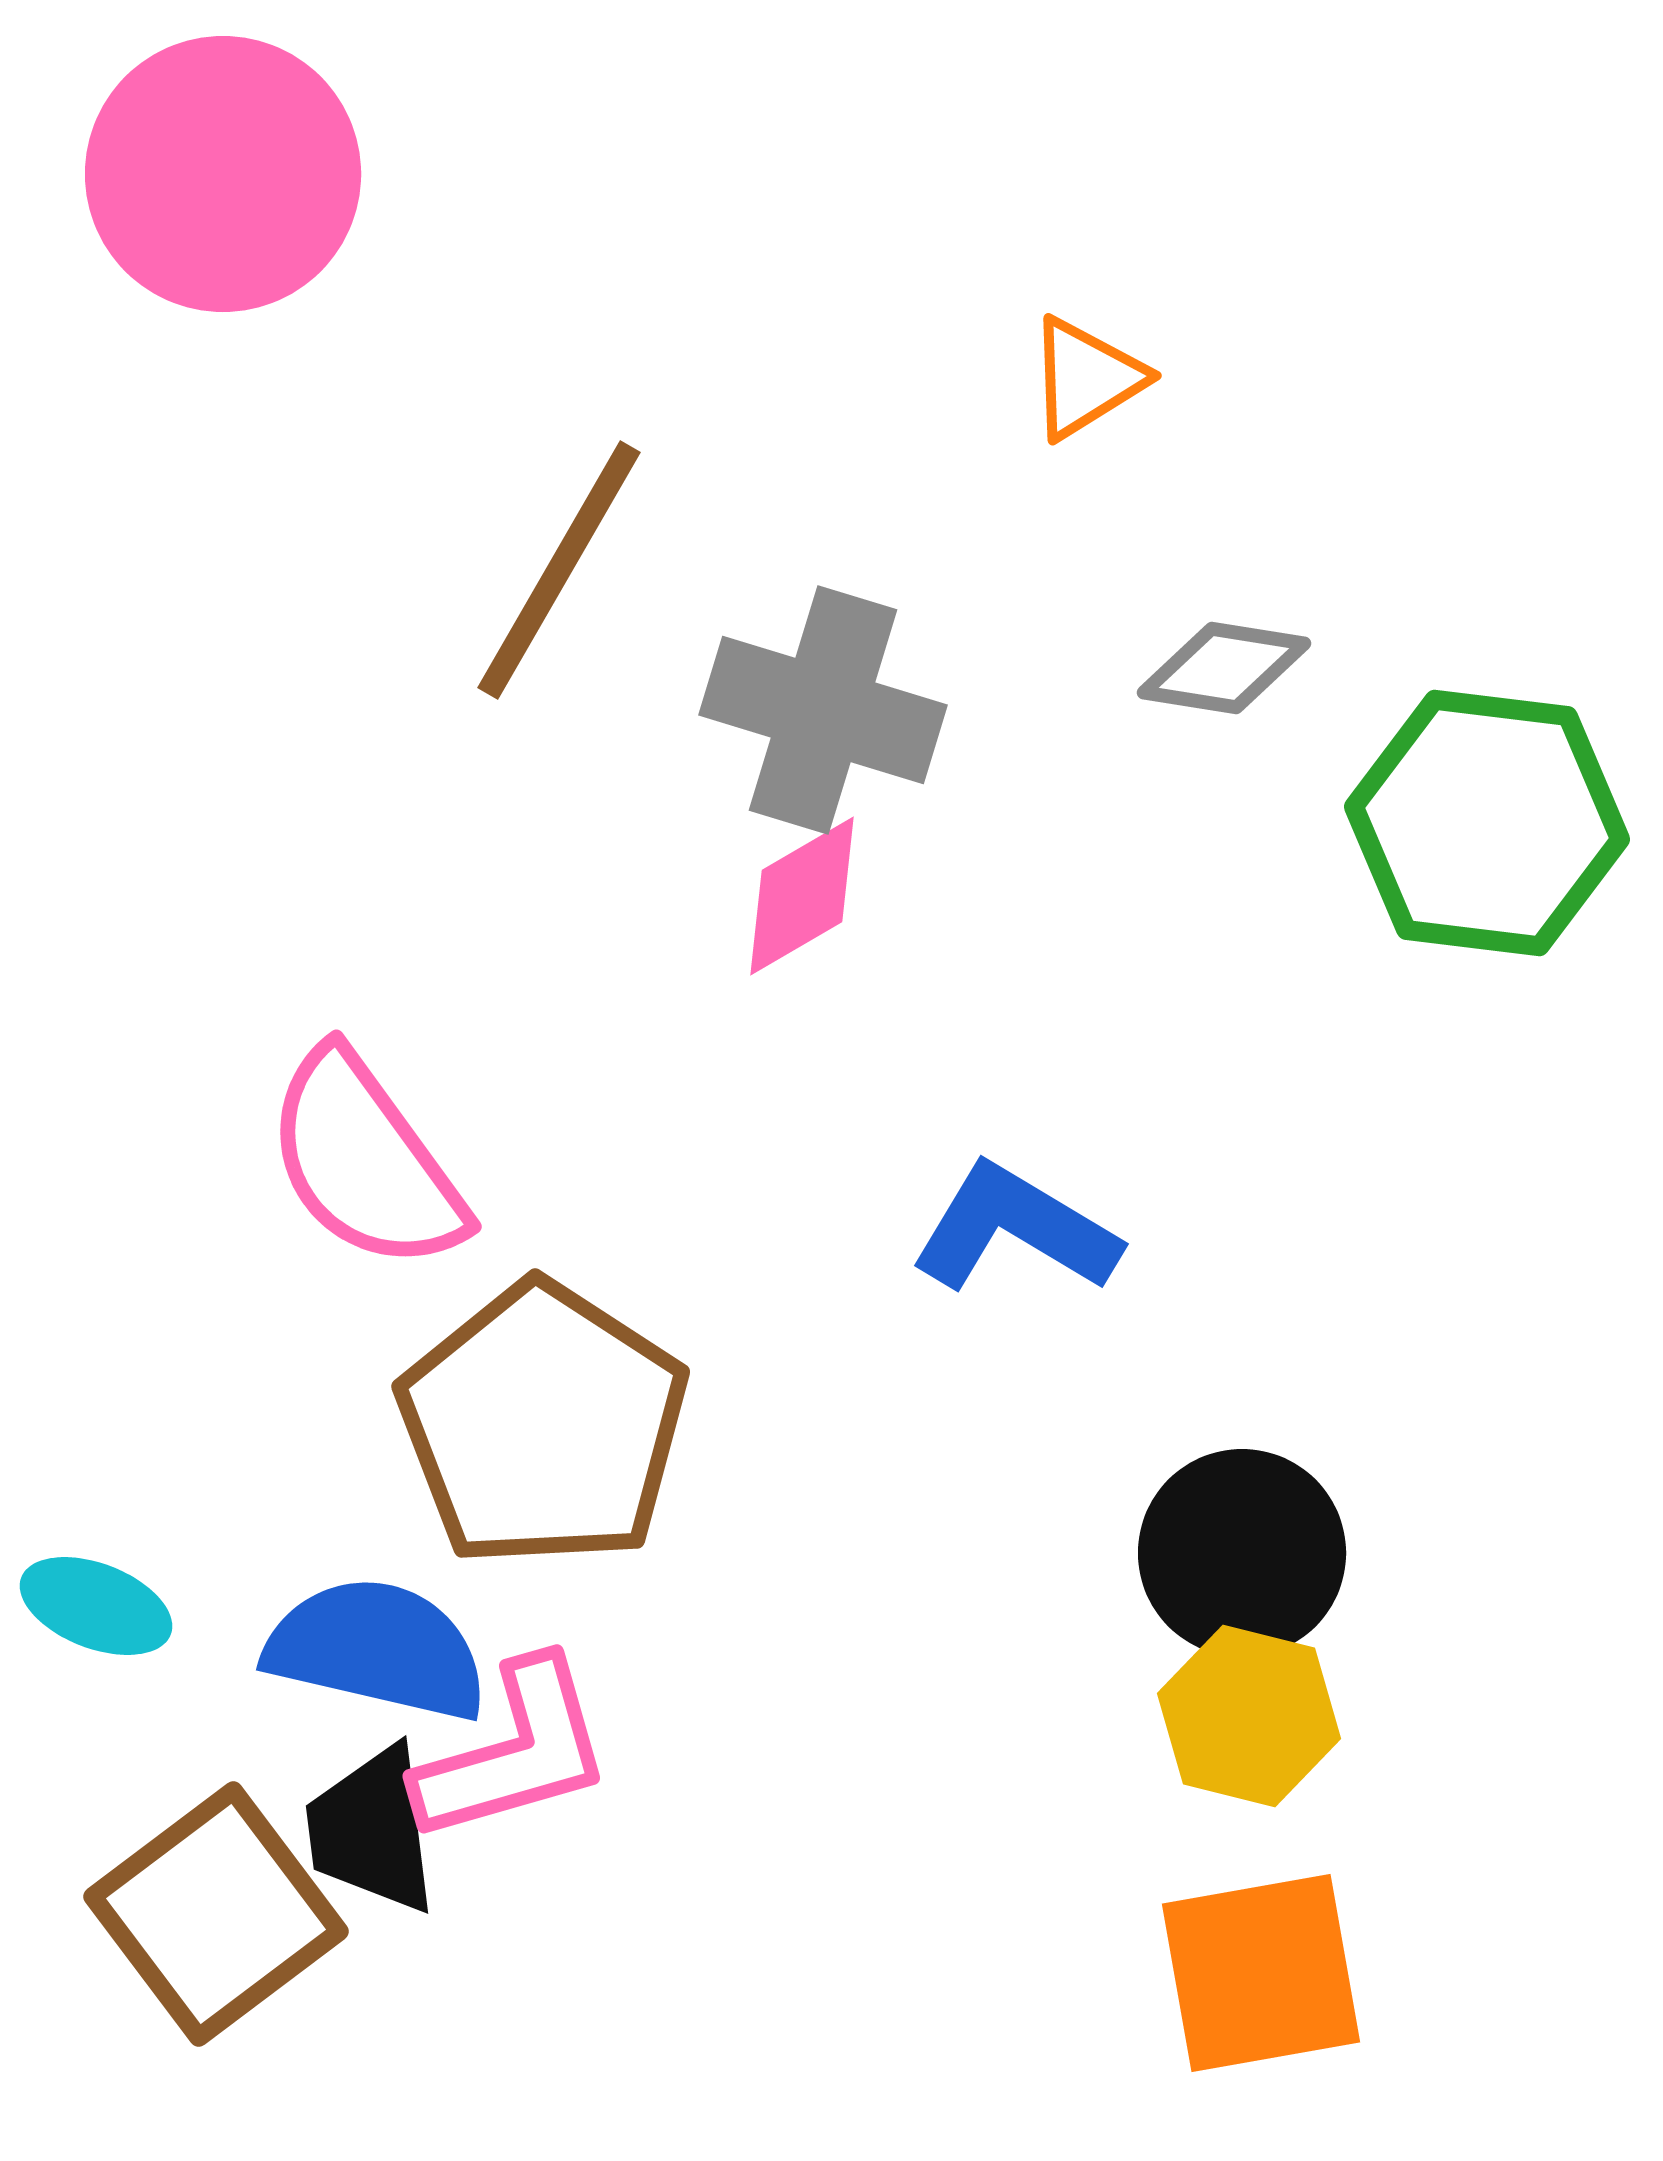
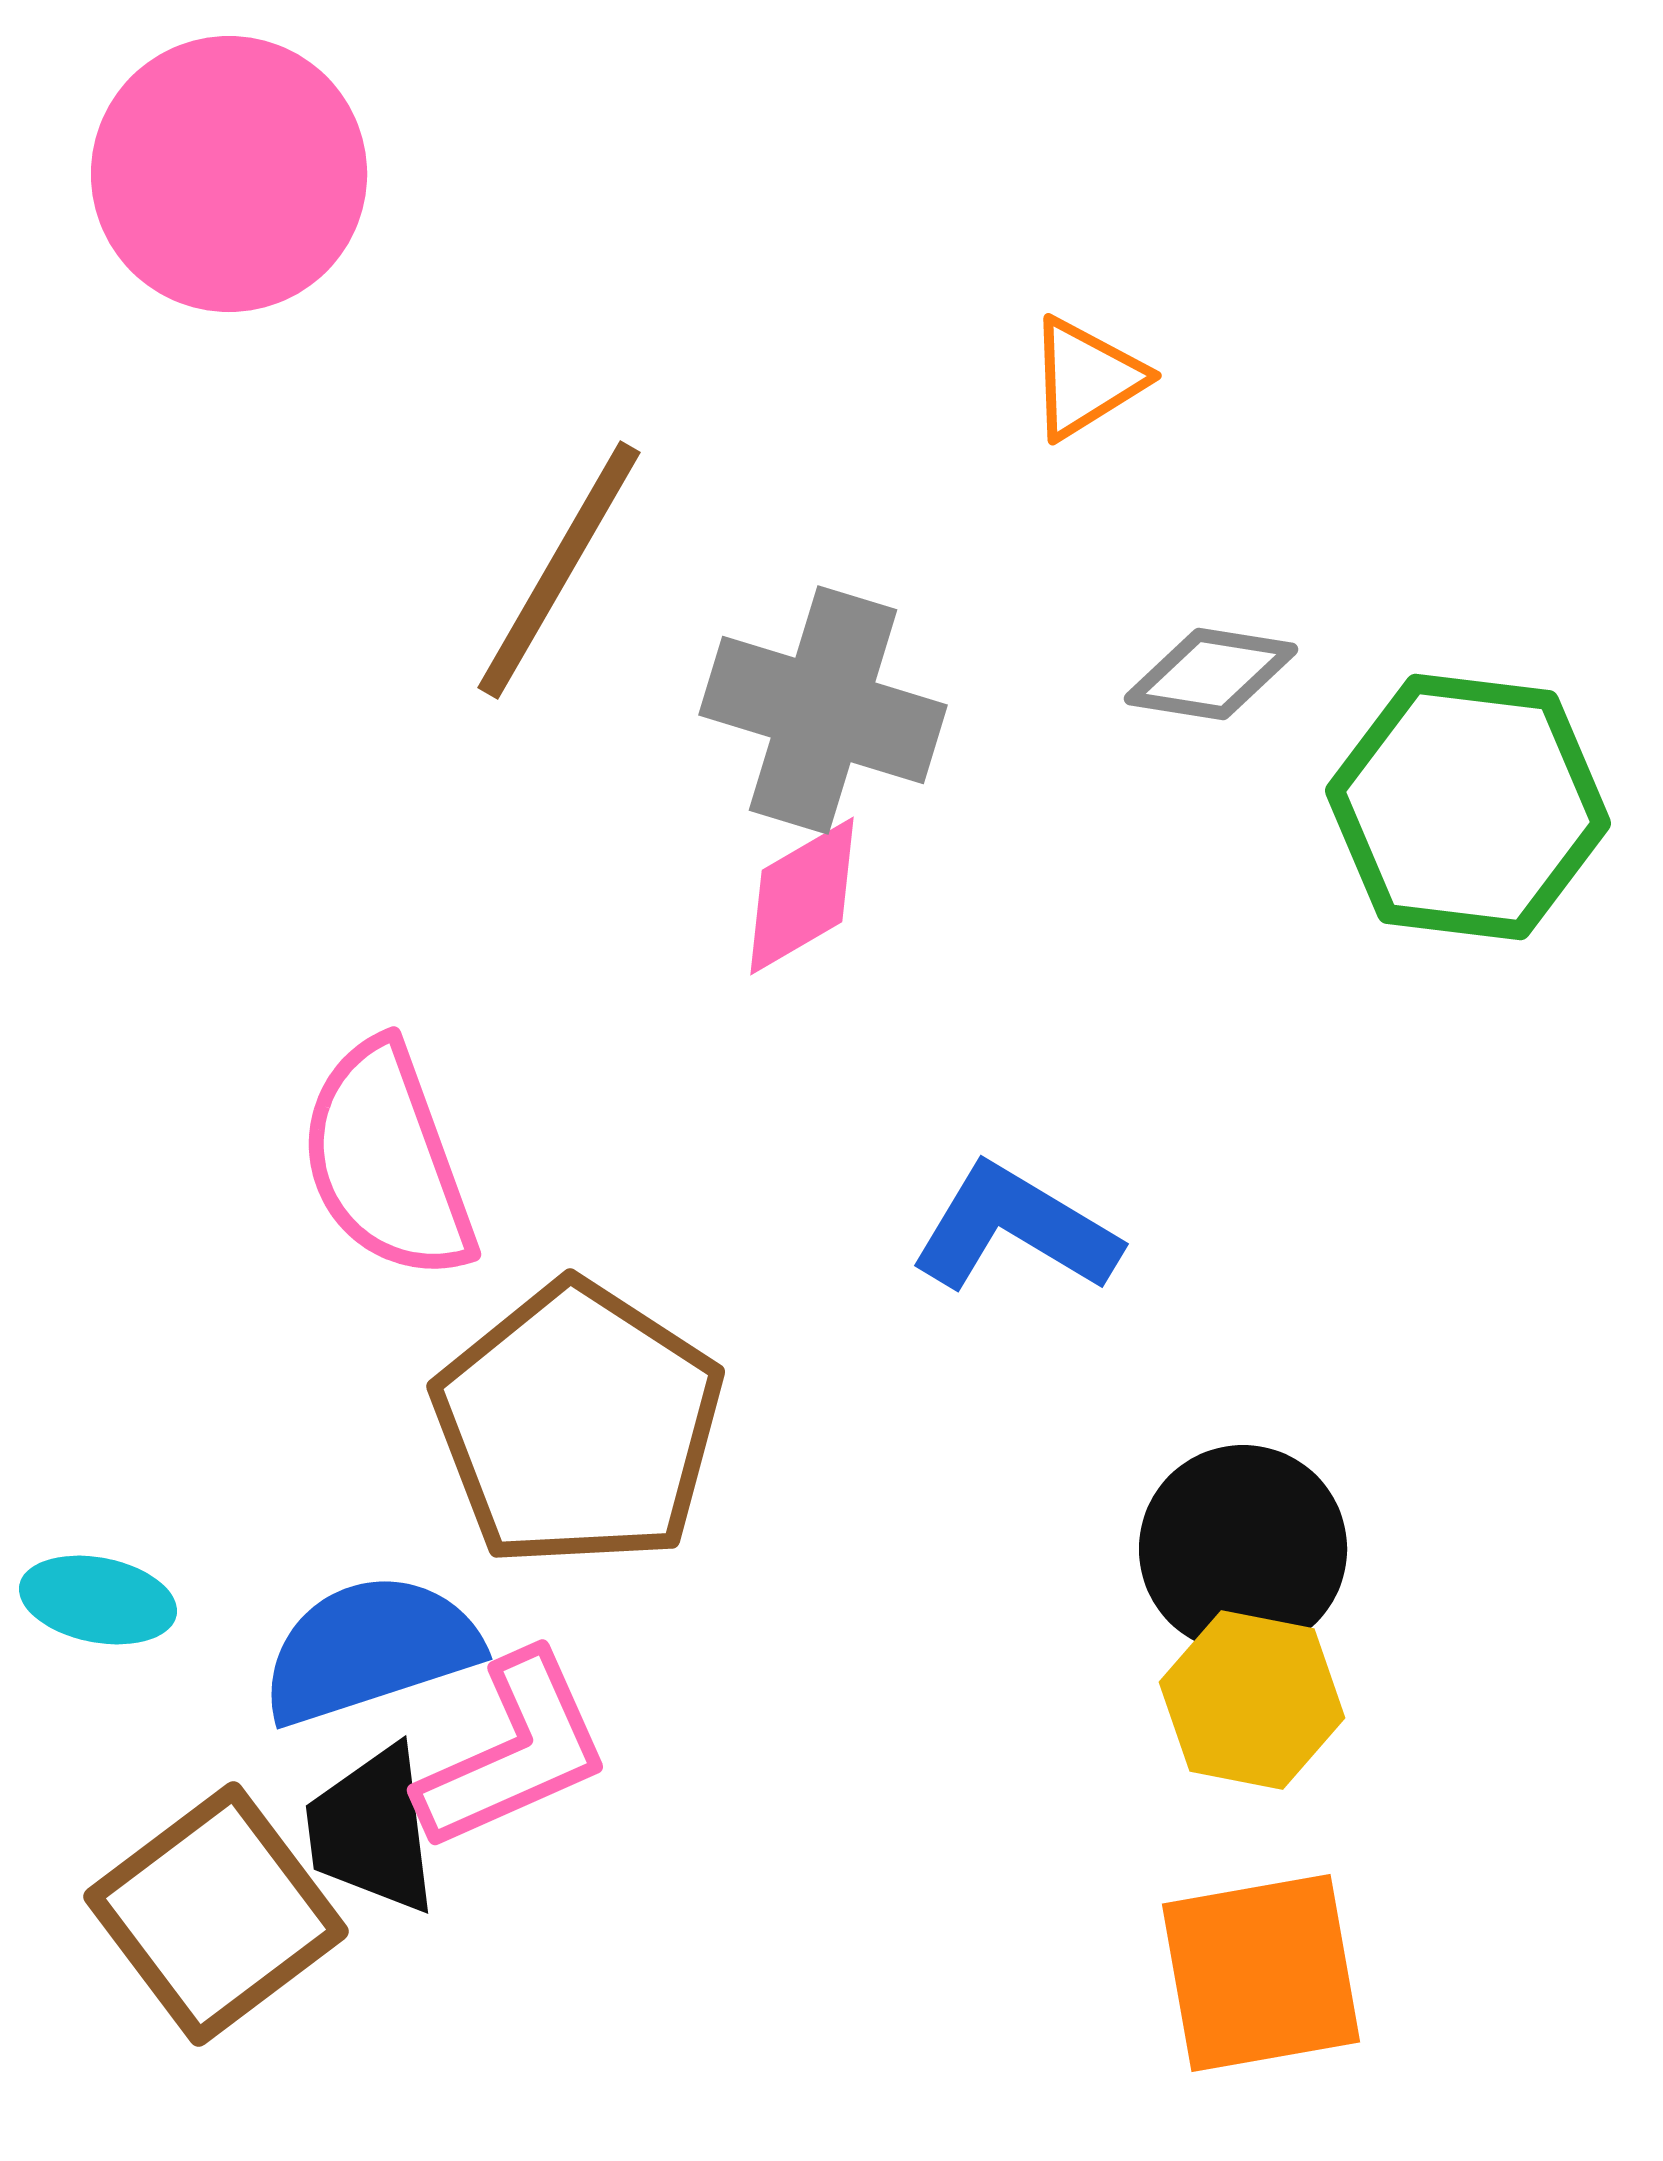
pink circle: moved 6 px right
gray diamond: moved 13 px left, 6 px down
green hexagon: moved 19 px left, 16 px up
pink semicircle: moved 22 px right; rotated 16 degrees clockwise
brown pentagon: moved 35 px right
black circle: moved 1 px right, 4 px up
cyan ellipse: moved 2 px right, 6 px up; rotated 10 degrees counterclockwise
blue semicircle: moved 7 px left; rotated 31 degrees counterclockwise
yellow hexagon: moved 3 px right, 16 px up; rotated 3 degrees counterclockwise
pink L-shape: rotated 8 degrees counterclockwise
